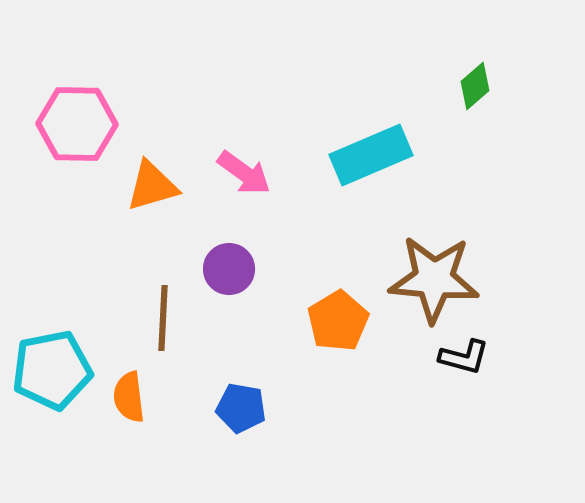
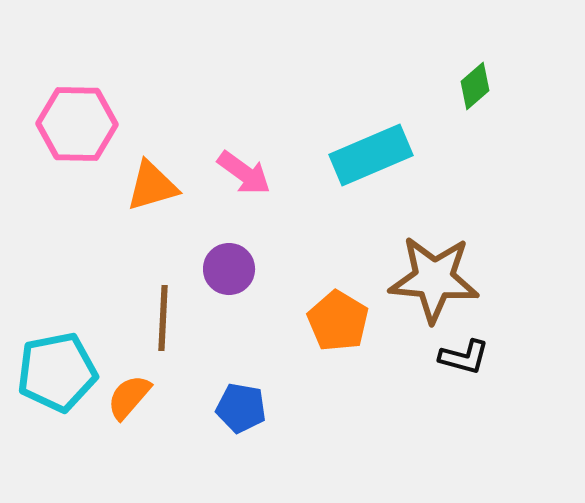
orange pentagon: rotated 10 degrees counterclockwise
cyan pentagon: moved 5 px right, 2 px down
orange semicircle: rotated 48 degrees clockwise
